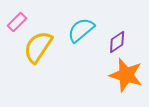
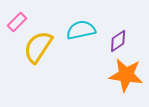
cyan semicircle: rotated 28 degrees clockwise
purple diamond: moved 1 px right, 1 px up
orange star: rotated 8 degrees counterclockwise
